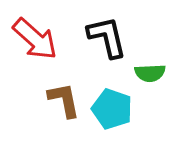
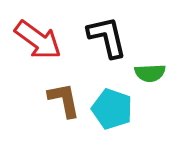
red arrow: moved 3 px right, 1 px down; rotated 6 degrees counterclockwise
